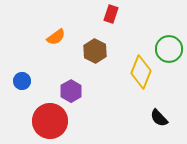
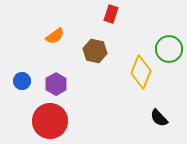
orange semicircle: moved 1 px left, 1 px up
brown hexagon: rotated 15 degrees counterclockwise
purple hexagon: moved 15 px left, 7 px up
